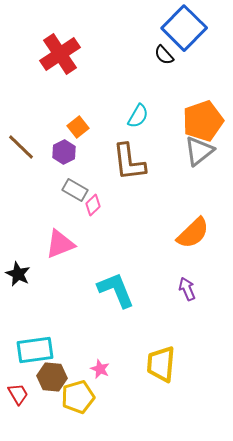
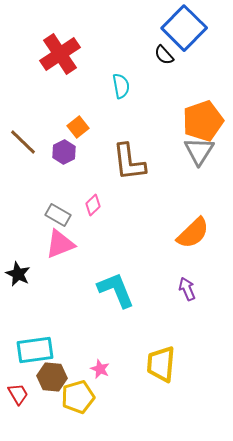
cyan semicircle: moved 17 px left, 30 px up; rotated 40 degrees counterclockwise
brown line: moved 2 px right, 5 px up
gray triangle: rotated 20 degrees counterclockwise
gray rectangle: moved 17 px left, 25 px down
